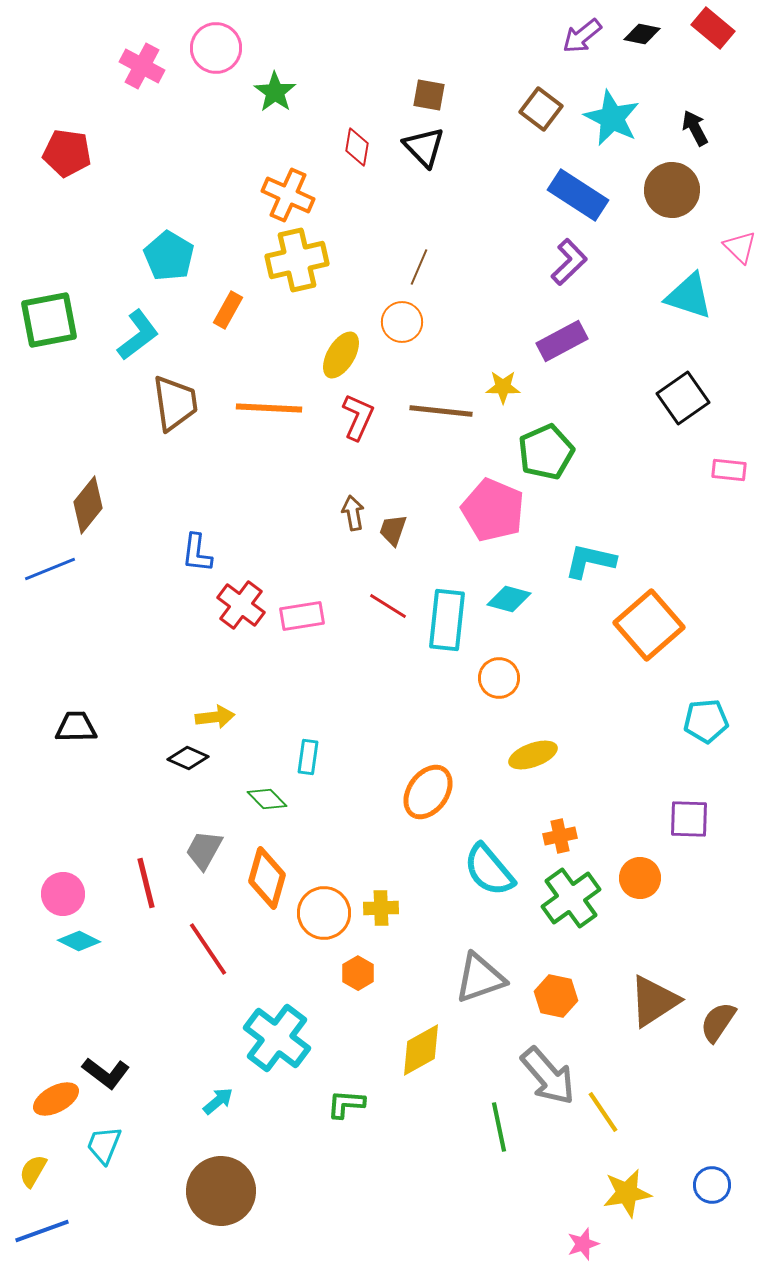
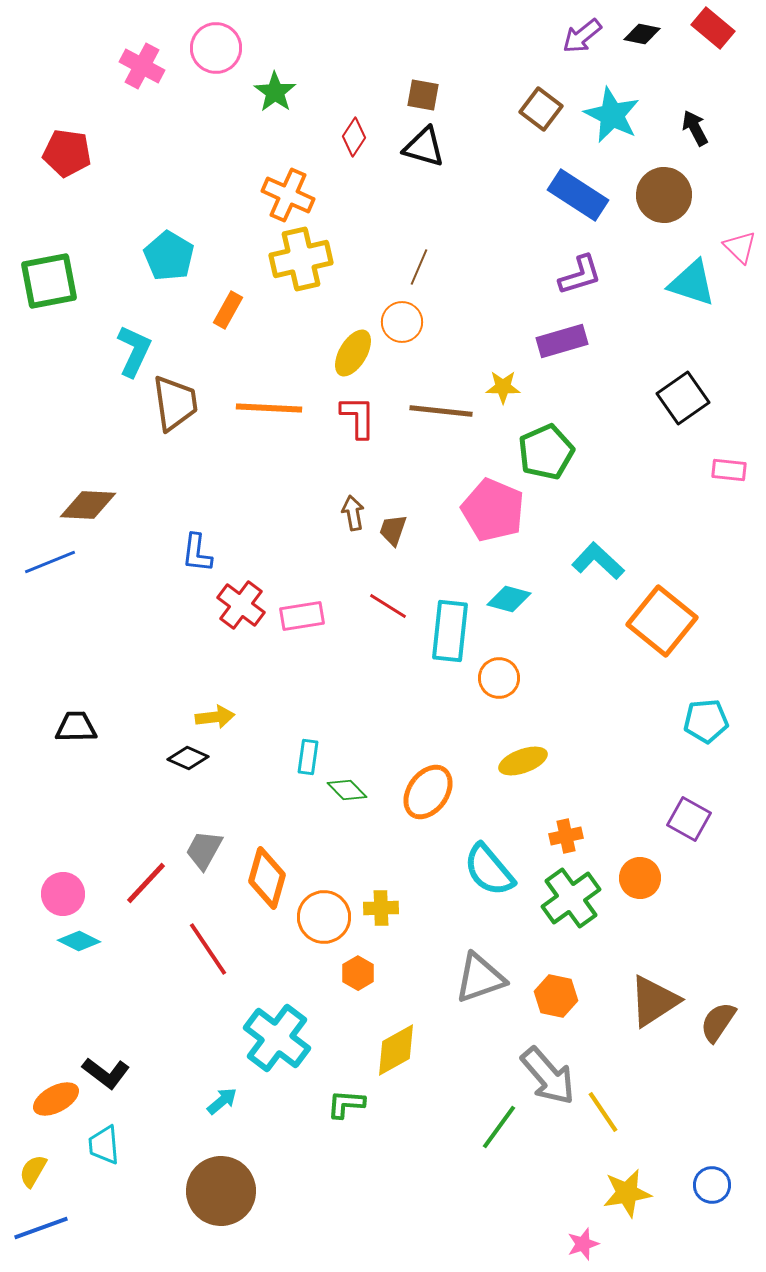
brown square at (429, 95): moved 6 px left
cyan star at (612, 118): moved 3 px up
red diamond at (357, 147): moved 3 px left, 10 px up; rotated 24 degrees clockwise
black triangle at (424, 147): rotated 30 degrees counterclockwise
brown circle at (672, 190): moved 8 px left, 5 px down
yellow cross at (297, 260): moved 4 px right, 1 px up
purple L-shape at (569, 262): moved 11 px right, 13 px down; rotated 27 degrees clockwise
cyan triangle at (689, 296): moved 3 px right, 13 px up
green square at (49, 320): moved 39 px up
cyan L-shape at (138, 335): moved 4 px left, 16 px down; rotated 28 degrees counterclockwise
purple rectangle at (562, 341): rotated 12 degrees clockwise
yellow ellipse at (341, 355): moved 12 px right, 2 px up
red L-shape at (358, 417): rotated 24 degrees counterclockwise
brown diamond at (88, 505): rotated 54 degrees clockwise
cyan L-shape at (590, 561): moved 8 px right; rotated 30 degrees clockwise
blue line at (50, 569): moved 7 px up
cyan rectangle at (447, 620): moved 3 px right, 11 px down
orange square at (649, 625): moved 13 px right, 4 px up; rotated 10 degrees counterclockwise
yellow ellipse at (533, 755): moved 10 px left, 6 px down
green diamond at (267, 799): moved 80 px right, 9 px up
purple square at (689, 819): rotated 27 degrees clockwise
orange cross at (560, 836): moved 6 px right
red line at (146, 883): rotated 57 degrees clockwise
orange circle at (324, 913): moved 4 px down
yellow diamond at (421, 1050): moved 25 px left
cyan arrow at (218, 1101): moved 4 px right
green line at (499, 1127): rotated 48 degrees clockwise
cyan trapezoid at (104, 1145): rotated 27 degrees counterclockwise
blue line at (42, 1231): moved 1 px left, 3 px up
